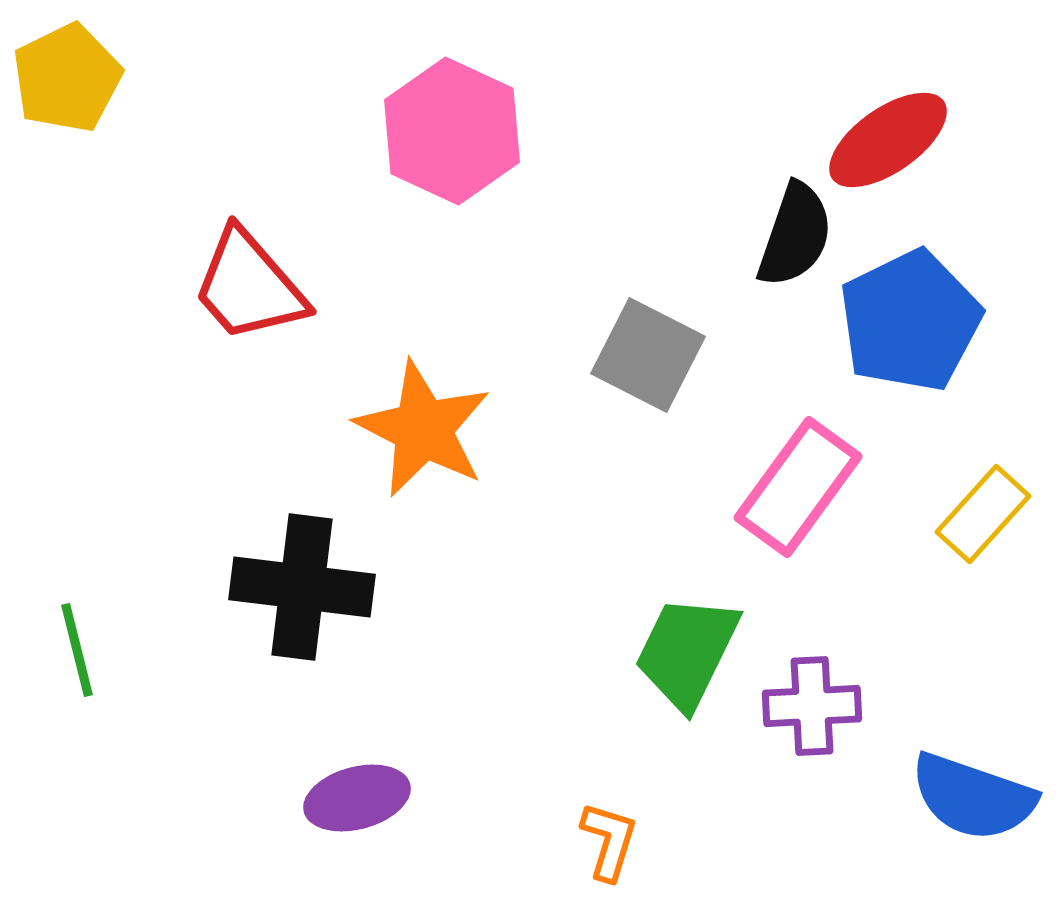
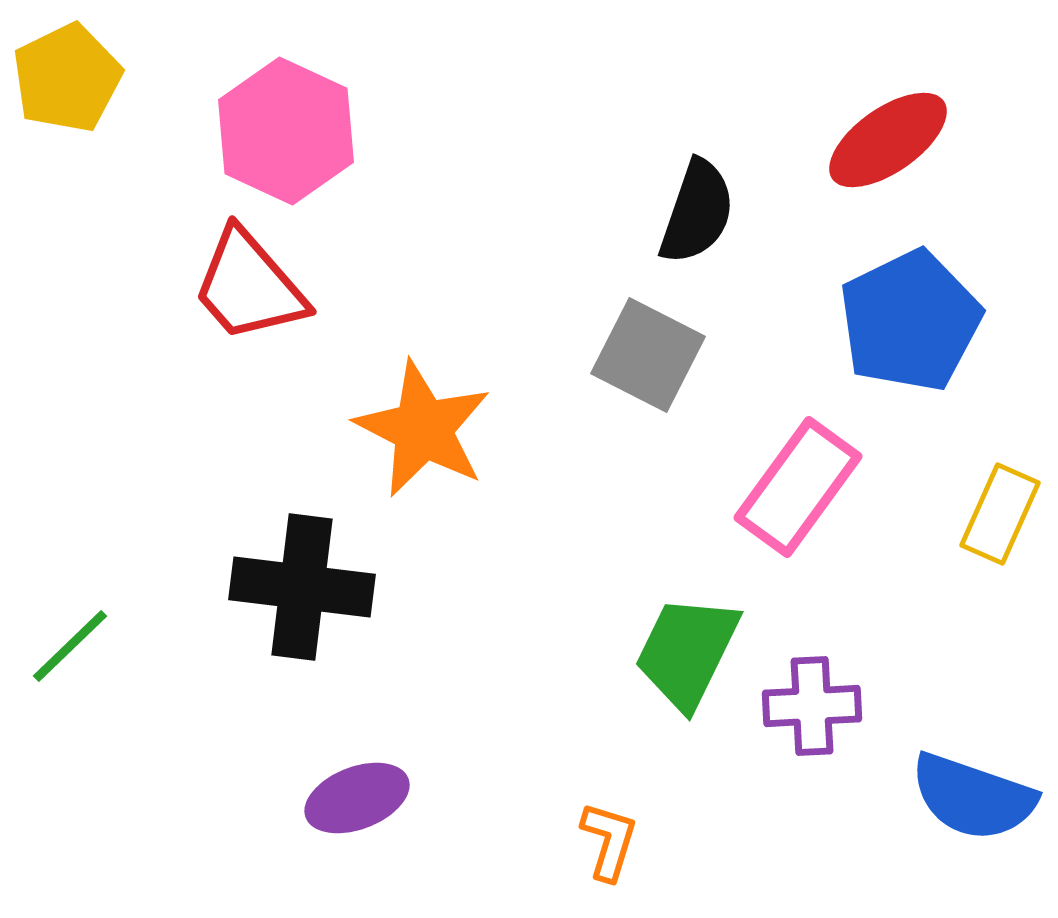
pink hexagon: moved 166 px left
black semicircle: moved 98 px left, 23 px up
yellow rectangle: moved 17 px right; rotated 18 degrees counterclockwise
green line: moved 7 px left, 4 px up; rotated 60 degrees clockwise
purple ellipse: rotated 6 degrees counterclockwise
